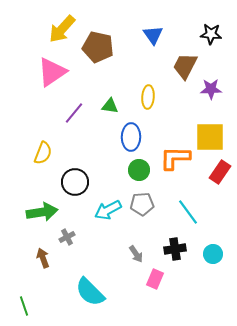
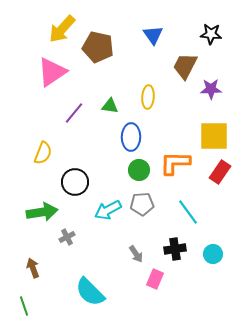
yellow square: moved 4 px right, 1 px up
orange L-shape: moved 5 px down
brown arrow: moved 10 px left, 10 px down
